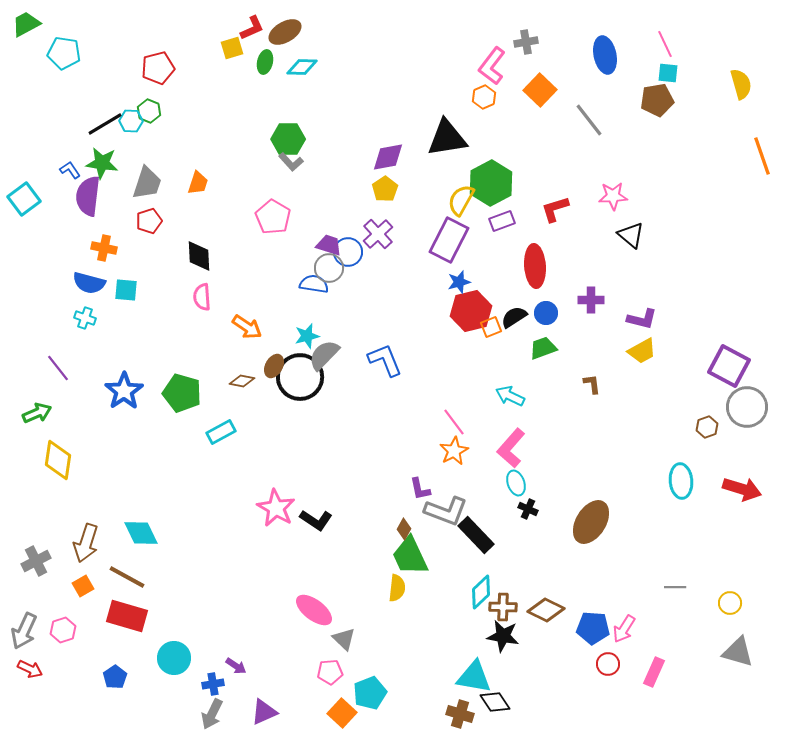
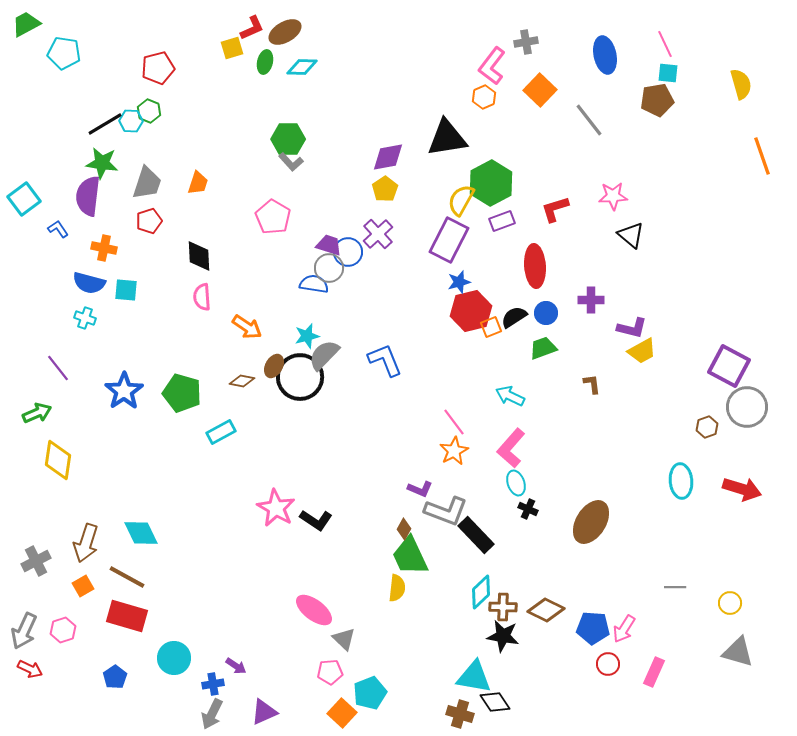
blue L-shape at (70, 170): moved 12 px left, 59 px down
purple L-shape at (642, 319): moved 10 px left, 9 px down
purple L-shape at (420, 489): rotated 55 degrees counterclockwise
